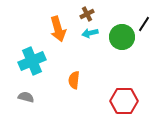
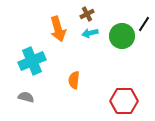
green circle: moved 1 px up
